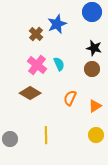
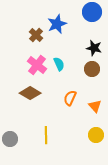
brown cross: moved 1 px down
orange triangle: rotated 40 degrees counterclockwise
